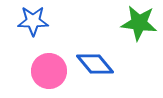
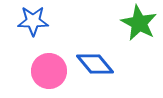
green star: rotated 21 degrees clockwise
